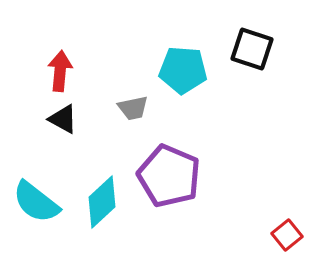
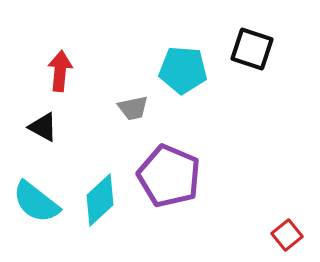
black triangle: moved 20 px left, 8 px down
cyan diamond: moved 2 px left, 2 px up
